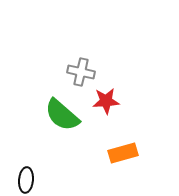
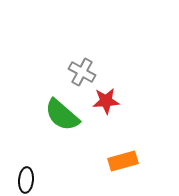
gray cross: moved 1 px right; rotated 16 degrees clockwise
orange rectangle: moved 8 px down
